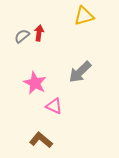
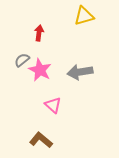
gray semicircle: moved 24 px down
gray arrow: rotated 35 degrees clockwise
pink star: moved 5 px right, 13 px up
pink triangle: moved 1 px left, 1 px up; rotated 18 degrees clockwise
